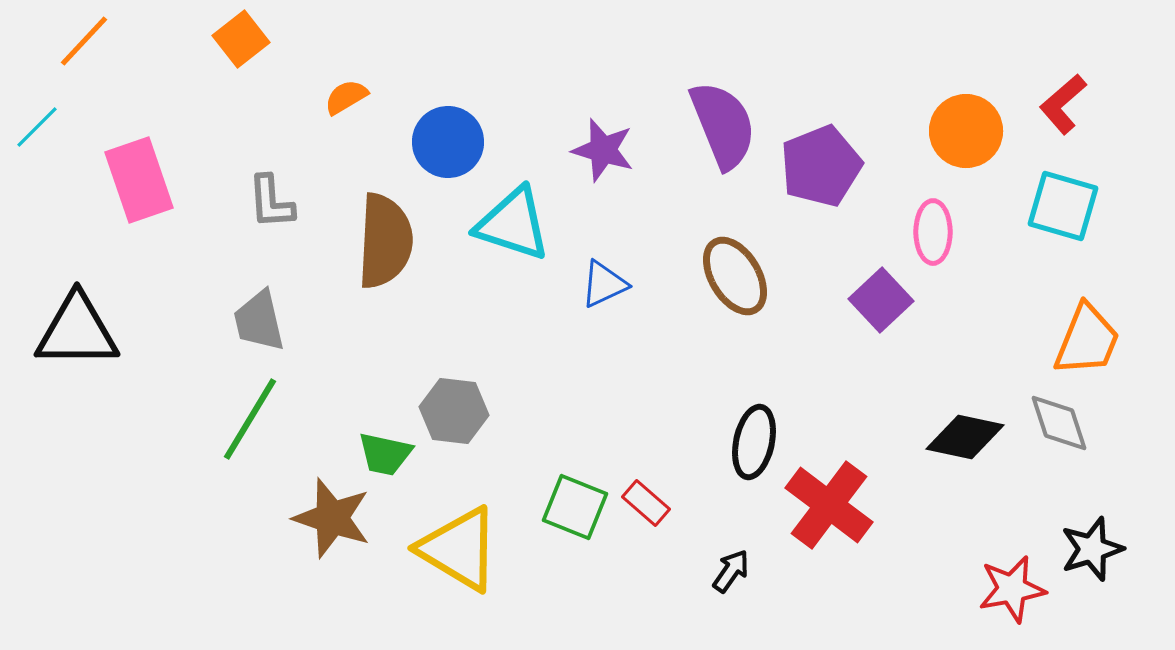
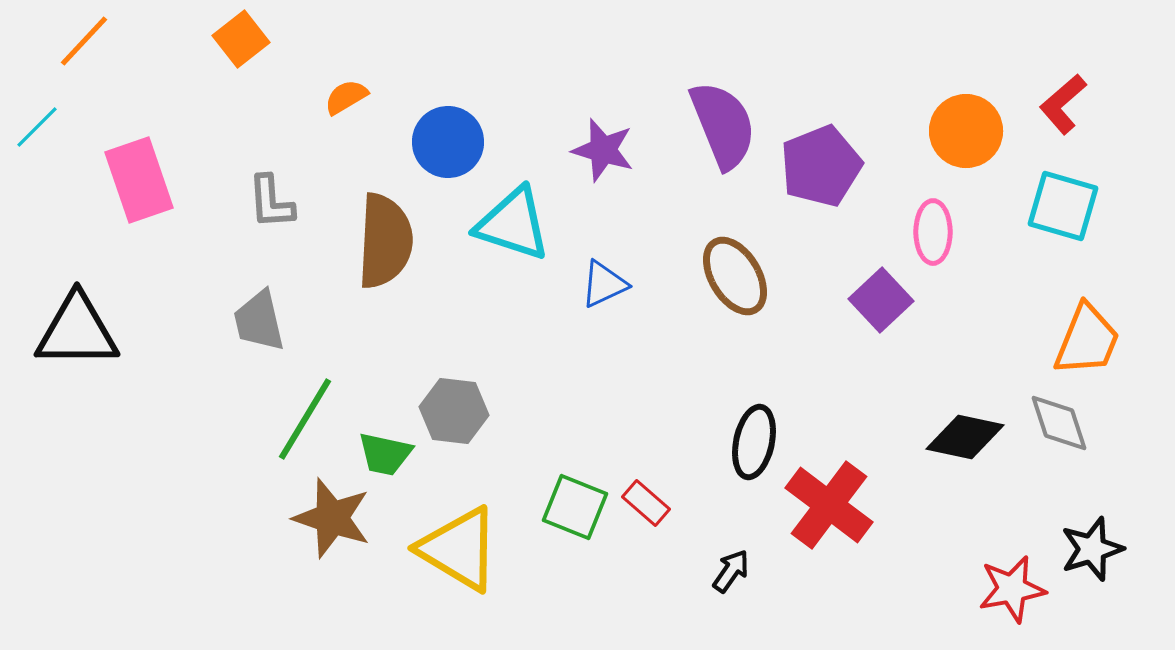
green line: moved 55 px right
